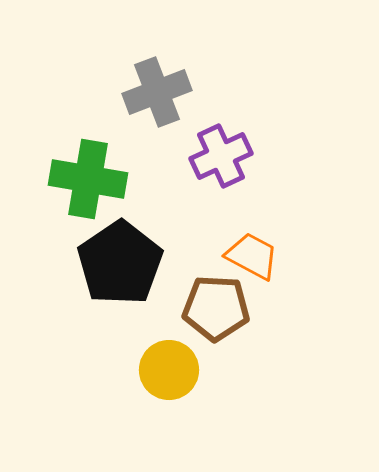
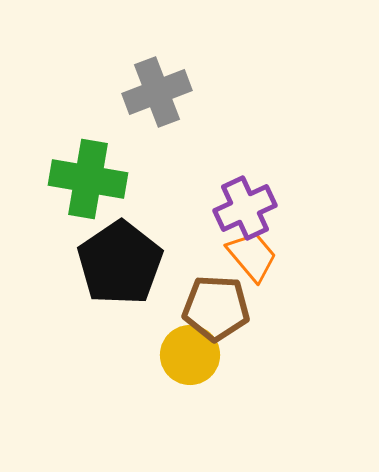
purple cross: moved 24 px right, 52 px down
orange trapezoid: rotated 22 degrees clockwise
yellow circle: moved 21 px right, 15 px up
